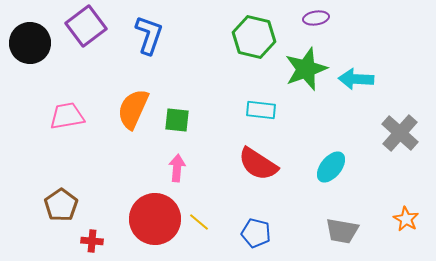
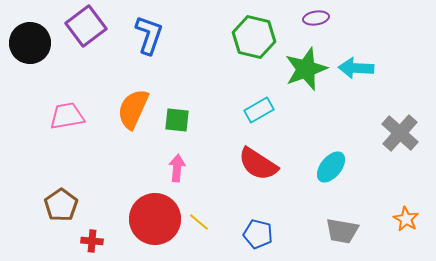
cyan arrow: moved 11 px up
cyan rectangle: moved 2 px left; rotated 36 degrees counterclockwise
blue pentagon: moved 2 px right, 1 px down
